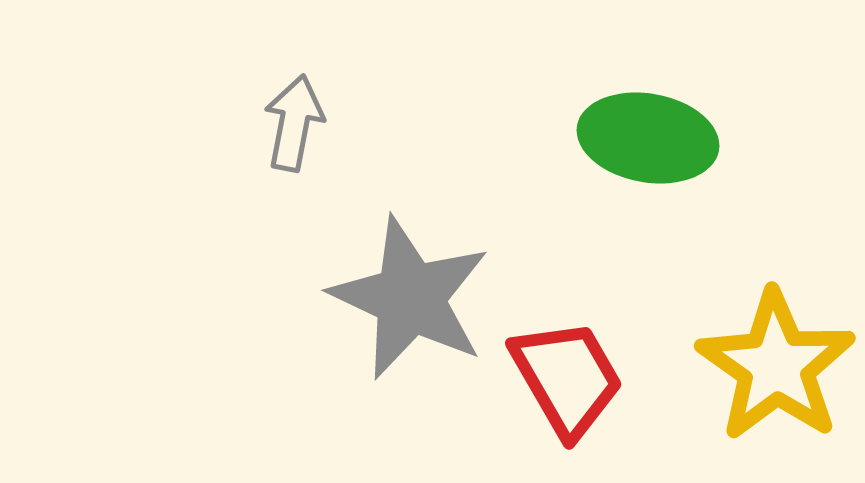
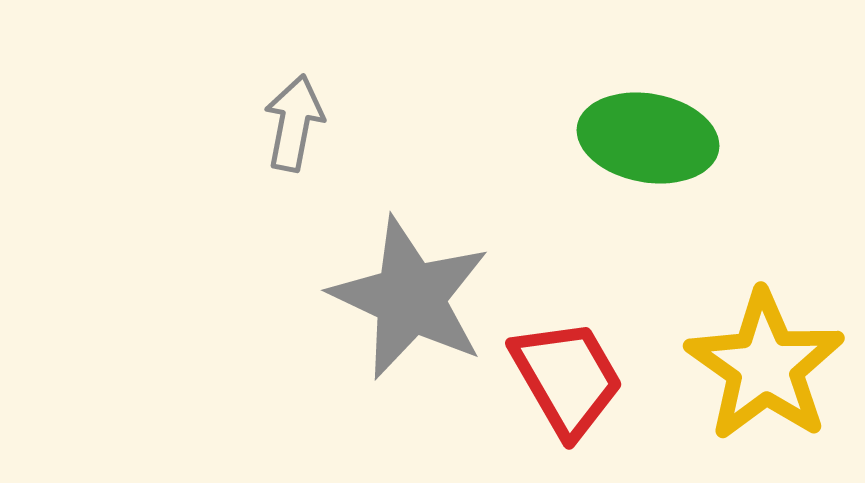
yellow star: moved 11 px left
